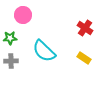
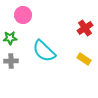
red cross: rotated 21 degrees clockwise
yellow rectangle: moved 1 px down
